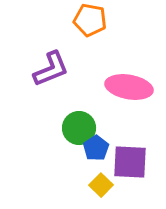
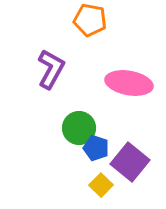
purple L-shape: rotated 39 degrees counterclockwise
pink ellipse: moved 4 px up
blue pentagon: rotated 20 degrees counterclockwise
purple square: rotated 36 degrees clockwise
